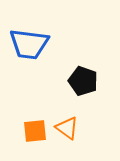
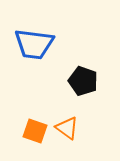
blue trapezoid: moved 5 px right
orange square: rotated 25 degrees clockwise
